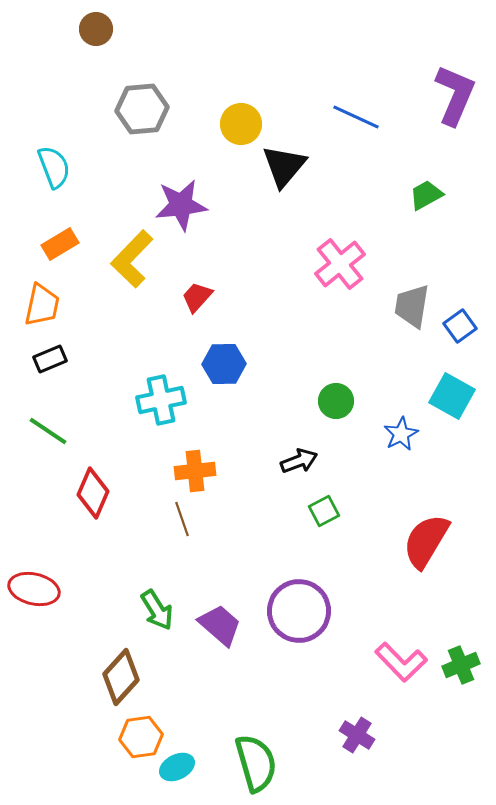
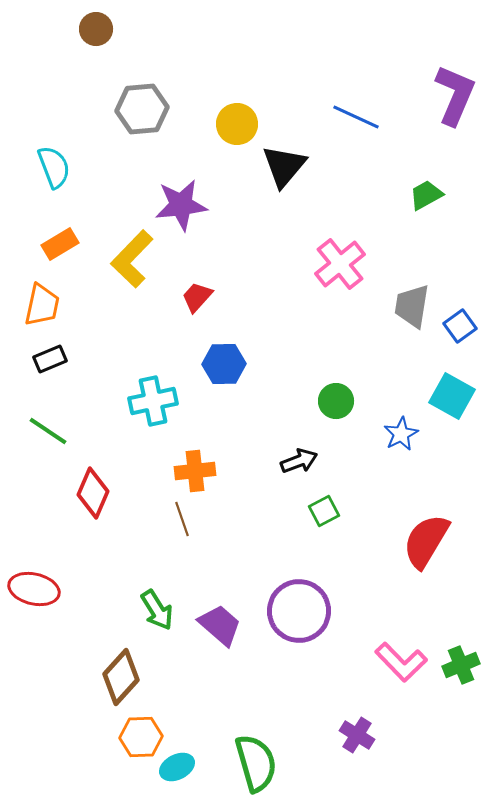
yellow circle: moved 4 px left
cyan cross: moved 8 px left, 1 px down
orange hexagon: rotated 6 degrees clockwise
